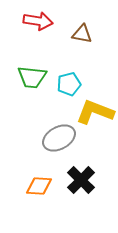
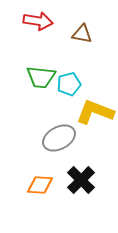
green trapezoid: moved 9 px right
orange diamond: moved 1 px right, 1 px up
